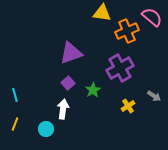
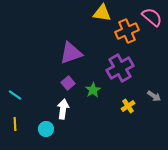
cyan line: rotated 40 degrees counterclockwise
yellow line: rotated 24 degrees counterclockwise
